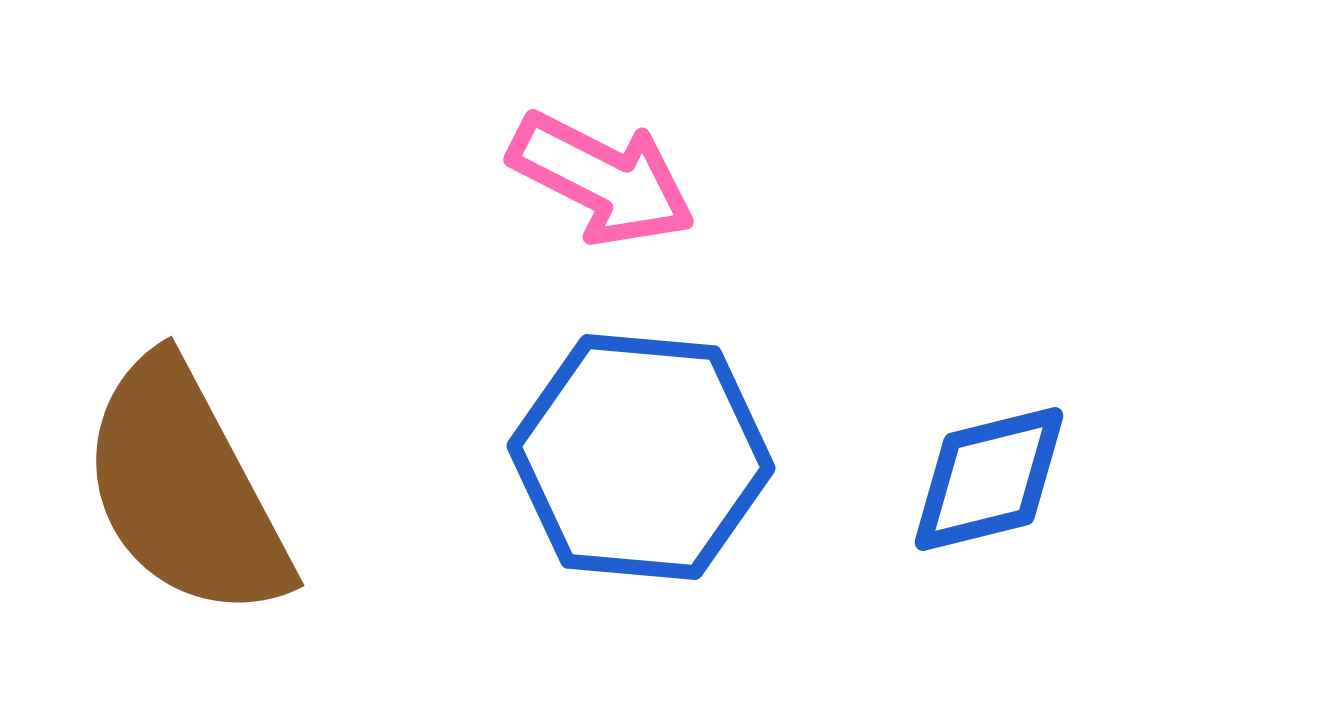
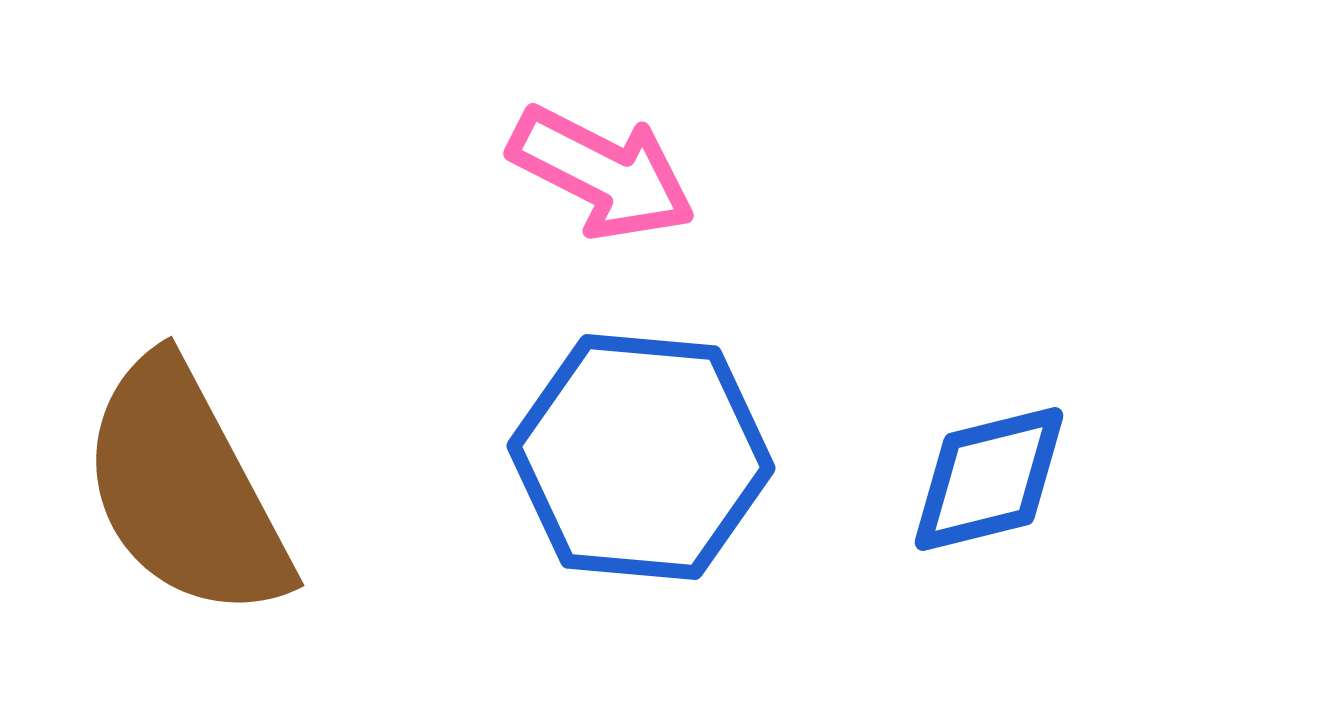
pink arrow: moved 6 px up
